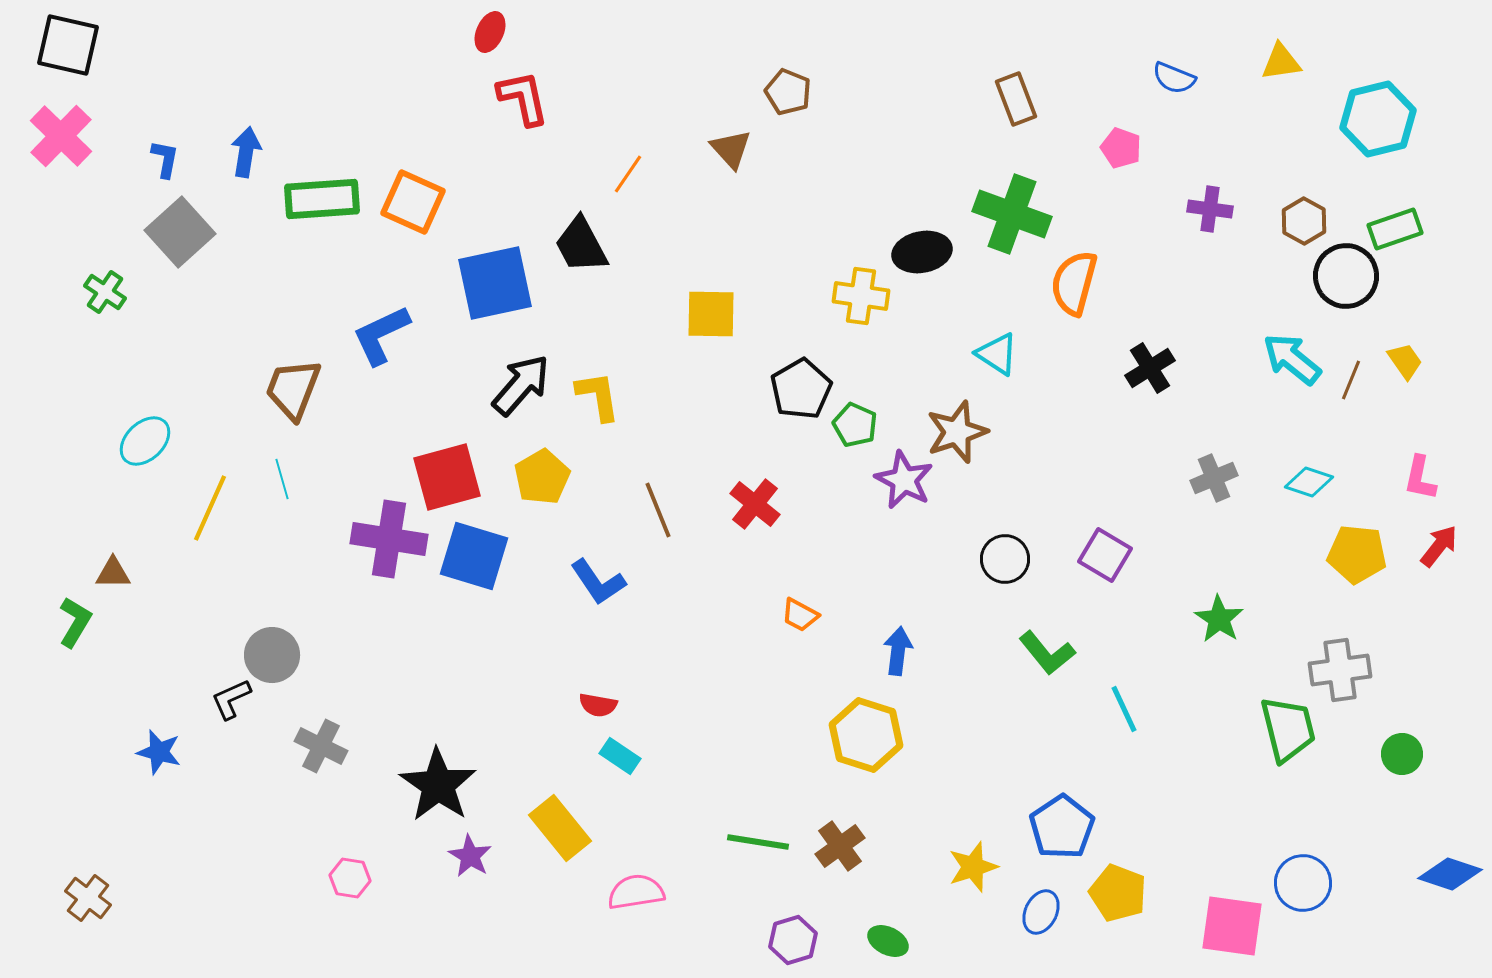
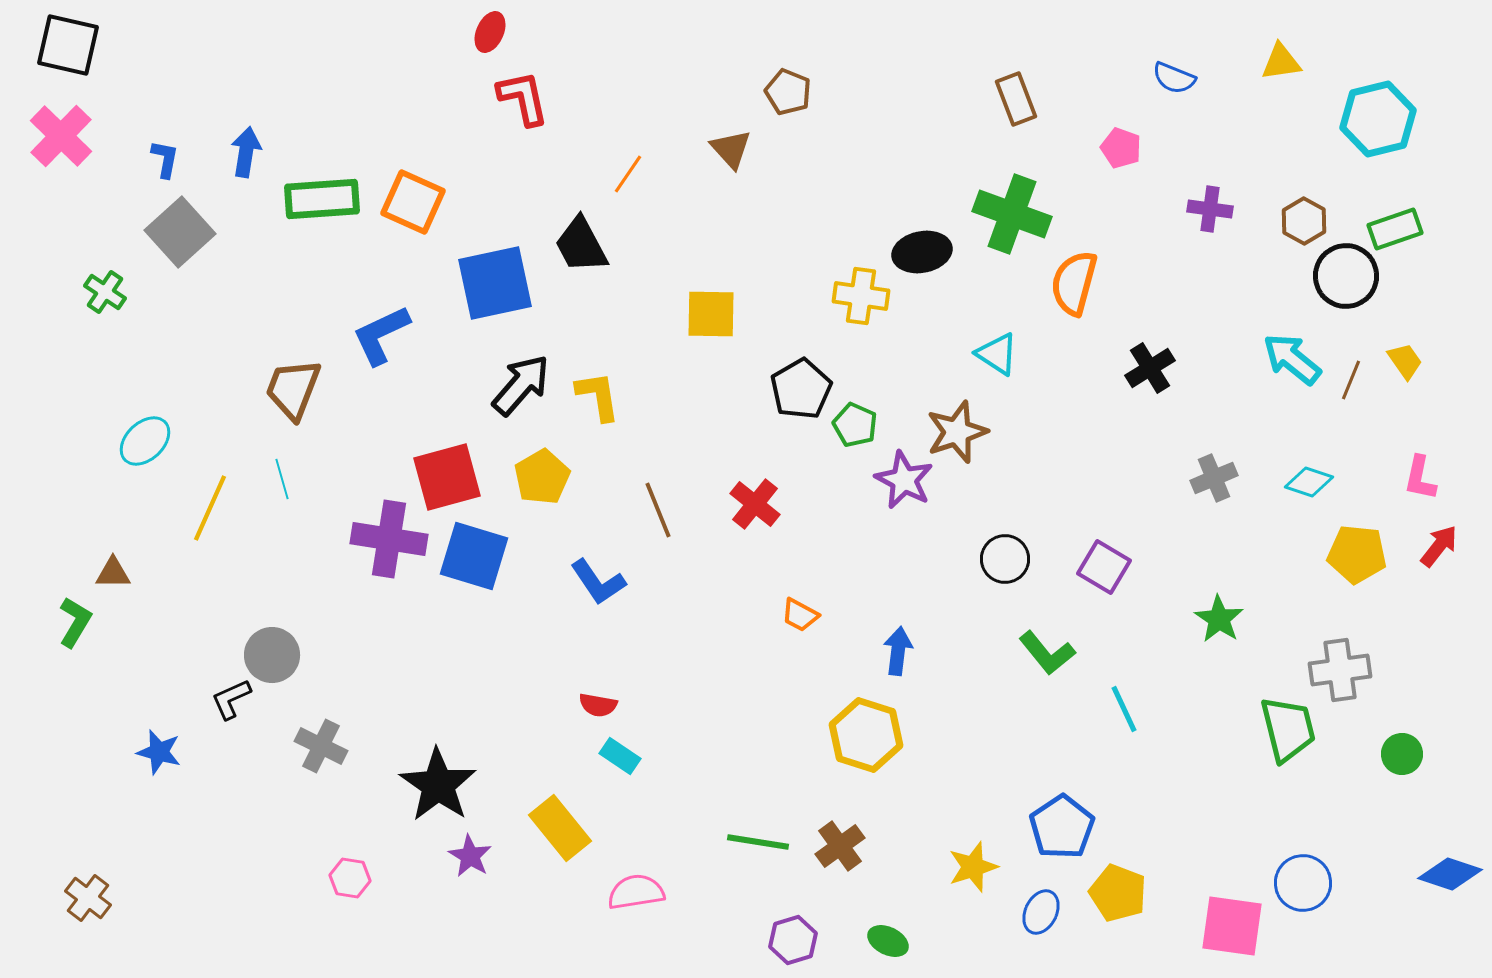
purple square at (1105, 555): moved 1 px left, 12 px down
